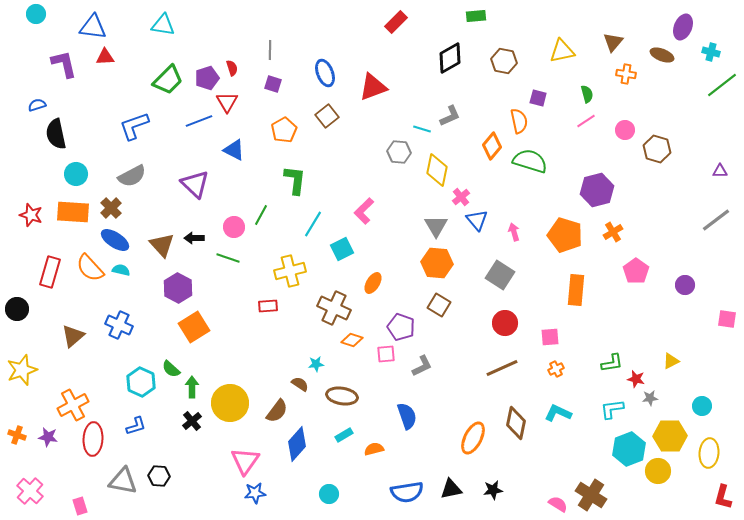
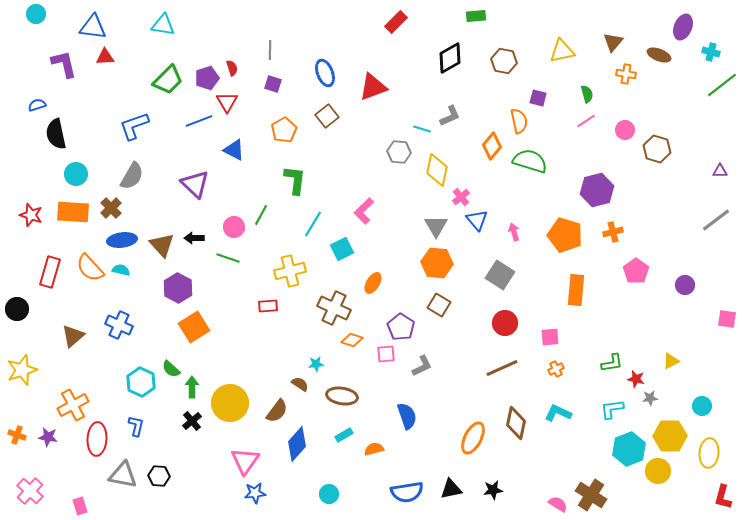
brown ellipse at (662, 55): moved 3 px left
gray semicircle at (132, 176): rotated 32 degrees counterclockwise
orange cross at (613, 232): rotated 18 degrees clockwise
blue ellipse at (115, 240): moved 7 px right; rotated 40 degrees counterclockwise
purple pentagon at (401, 327): rotated 12 degrees clockwise
blue L-shape at (136, 426): rotated 60 degrees counterclockwise
red ellipse at (93, 439): moved 4 px right
gray triangle at (123, 481): moved 6 px up
